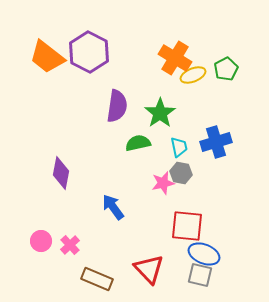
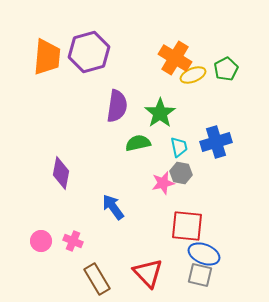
purple hexagon: rotated 18 degrees clockwise
orange trapezoid: rotated 123 degrees counterclockwise
pink cross: moved 3 px right, 4 px up; rotated 24 degrees counterclockwise
red triangle: moved 1 px left, 4 px down
brown rectangle: rotated 36 degrees clockwise
